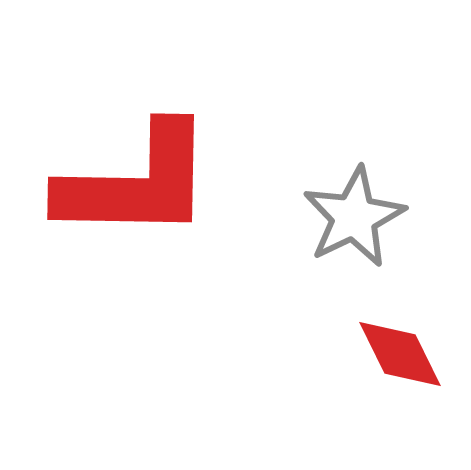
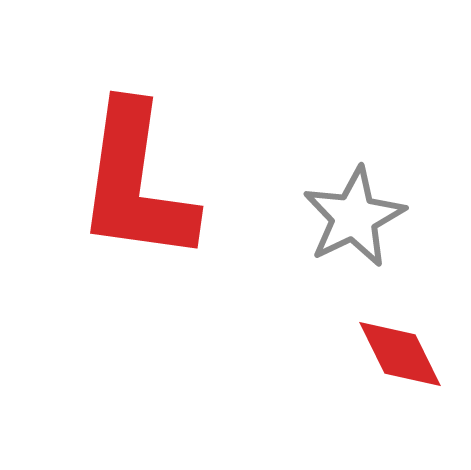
red L-shape: rotated 97 degrees clockwise
